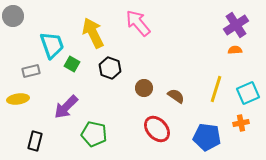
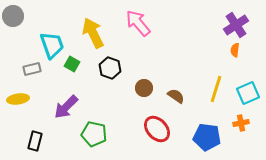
orange semicircle: rotated 80 degrees counterclockwise
gray rectangle: moved 1 px right, 2 px up
